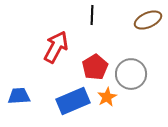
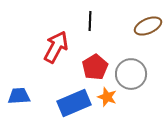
black line: moved 2 px left, 6 px down
brown ellipse: moved 6 px down
orange star: rotated 24 degrees counterclockwise
blue rectangle: moved 1 px right, 2 px down
